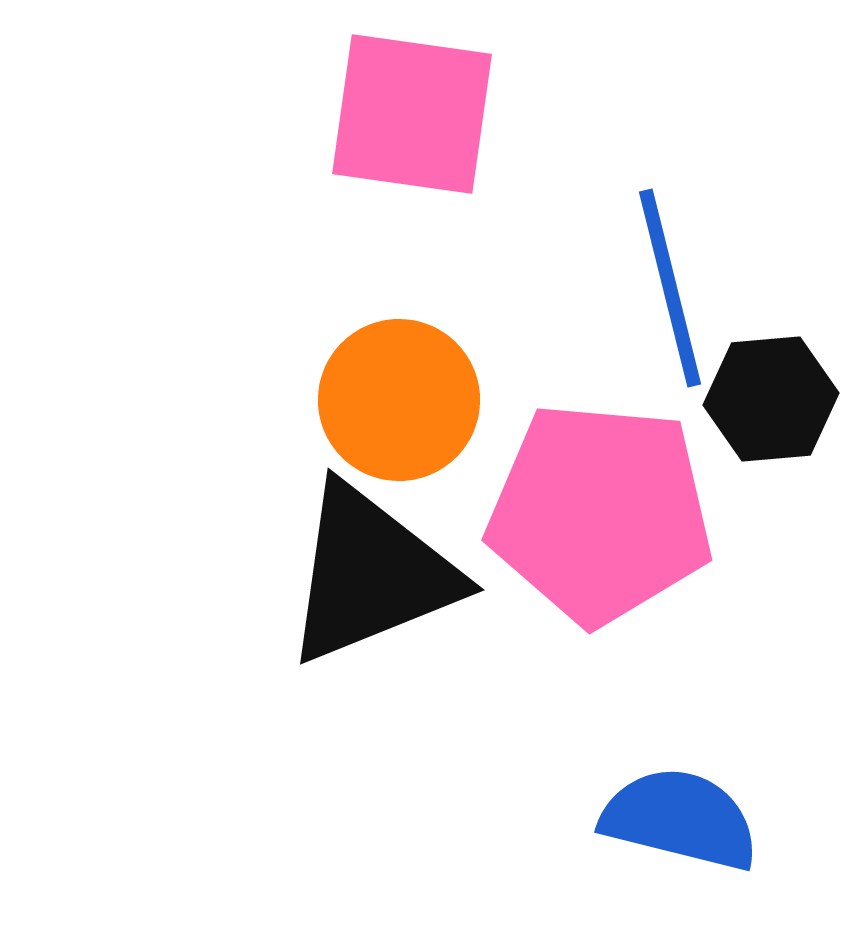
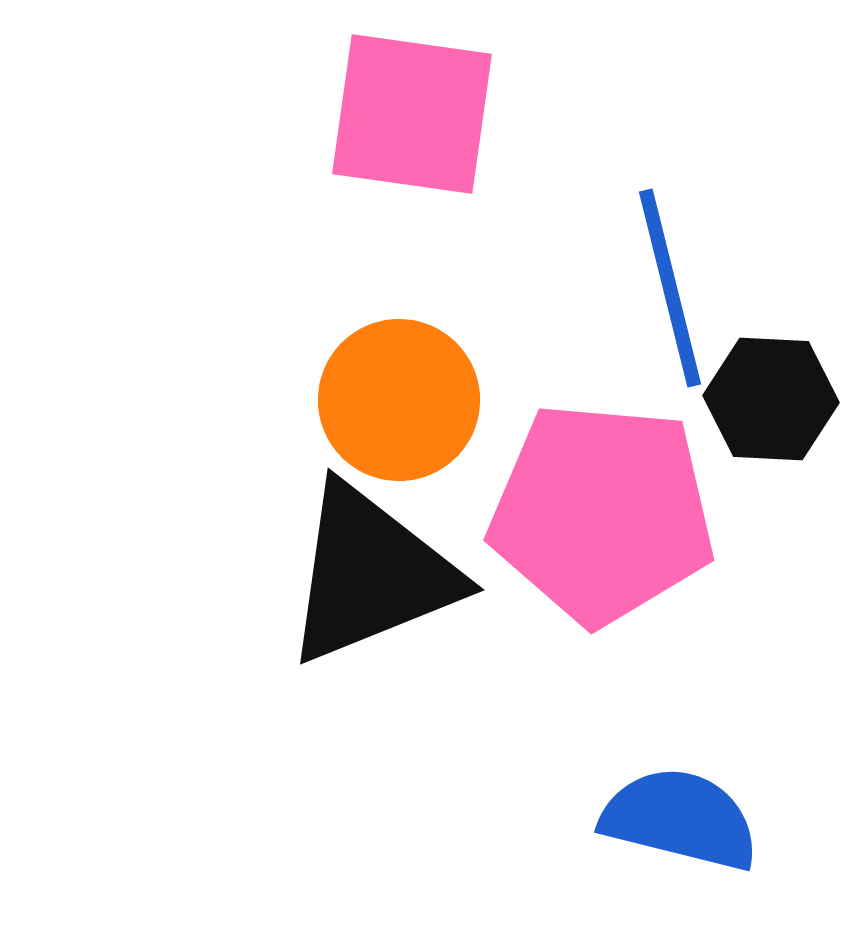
black hexagon: rotated 8 degrees clockwise
pink pentagon: moved 2 px right
